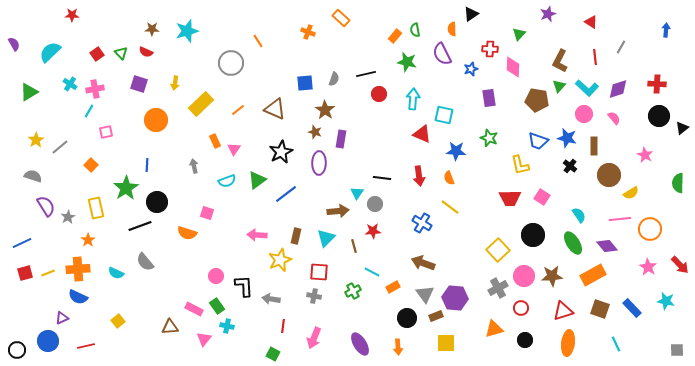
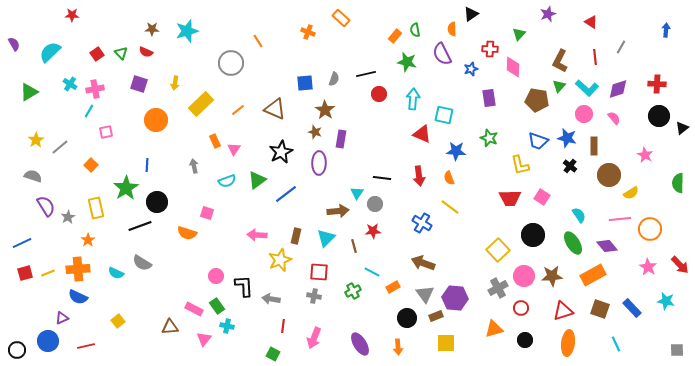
gray semicircle at (145, 262): moved 3 px left, 1 px down; rotated 18 degrees counterclockwise
